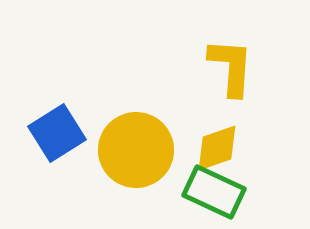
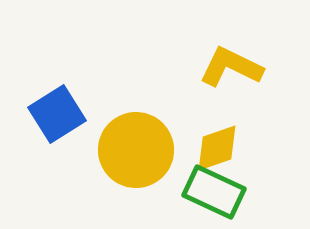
yellow L-shape: rotated 68 degrees counterclockwise
blue square: moved 19 px up
